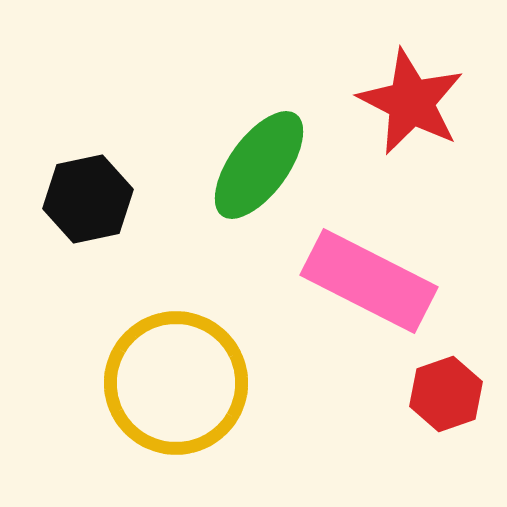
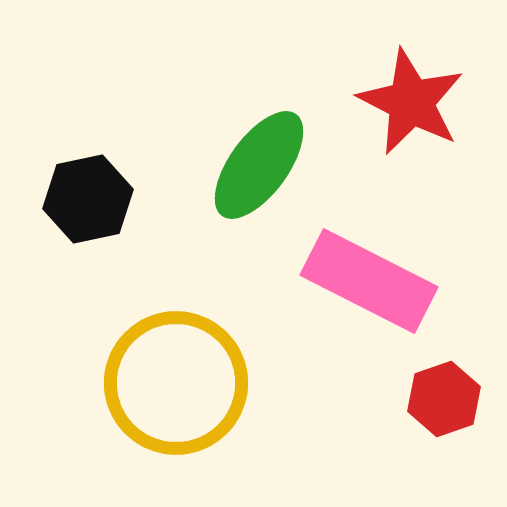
red hexagon: moved 2 px left, 5 px down
